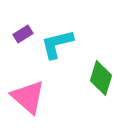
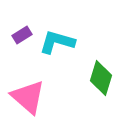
purple rectangle: moved 1 px left, 1 px down
cyan L-shape: moved 2 px up; rotated 30 degrees clockwise
